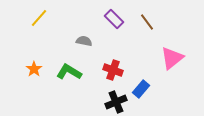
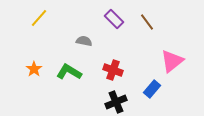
pink triangle: moved 3 px down
blue rectangle: moved 11 px right
